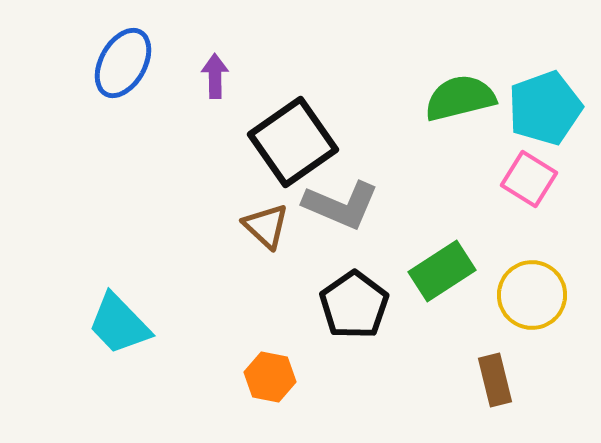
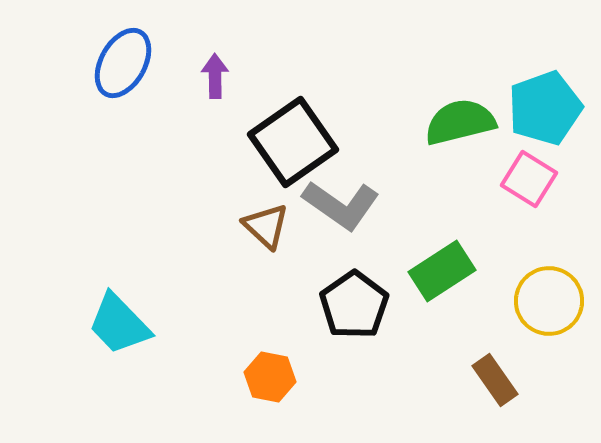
green semicircle: moved 24 px down
gray L-shape: rotated 12 degrees clockwise
yellow circle: moved 17 px right, 6 px down
brown rectangle: rotated 21 degrees counterclockwise
